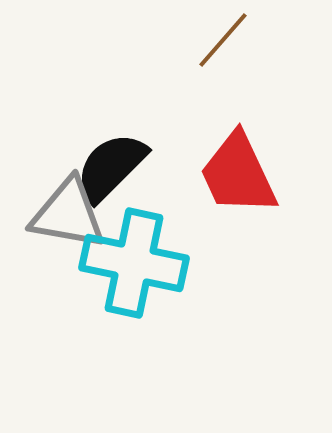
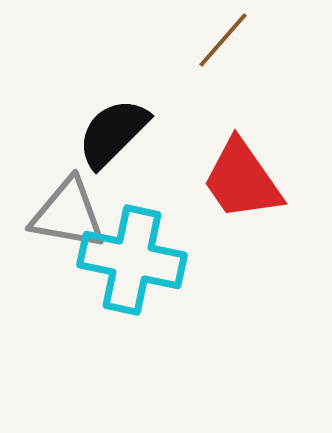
black semicircle: moved 2 px right, 34 px up
red trapezoid: moved 4 px right, 6 px down; rotated 10 degrees counterclockwise
cyan cross: moved 2 px left, 3 px up
